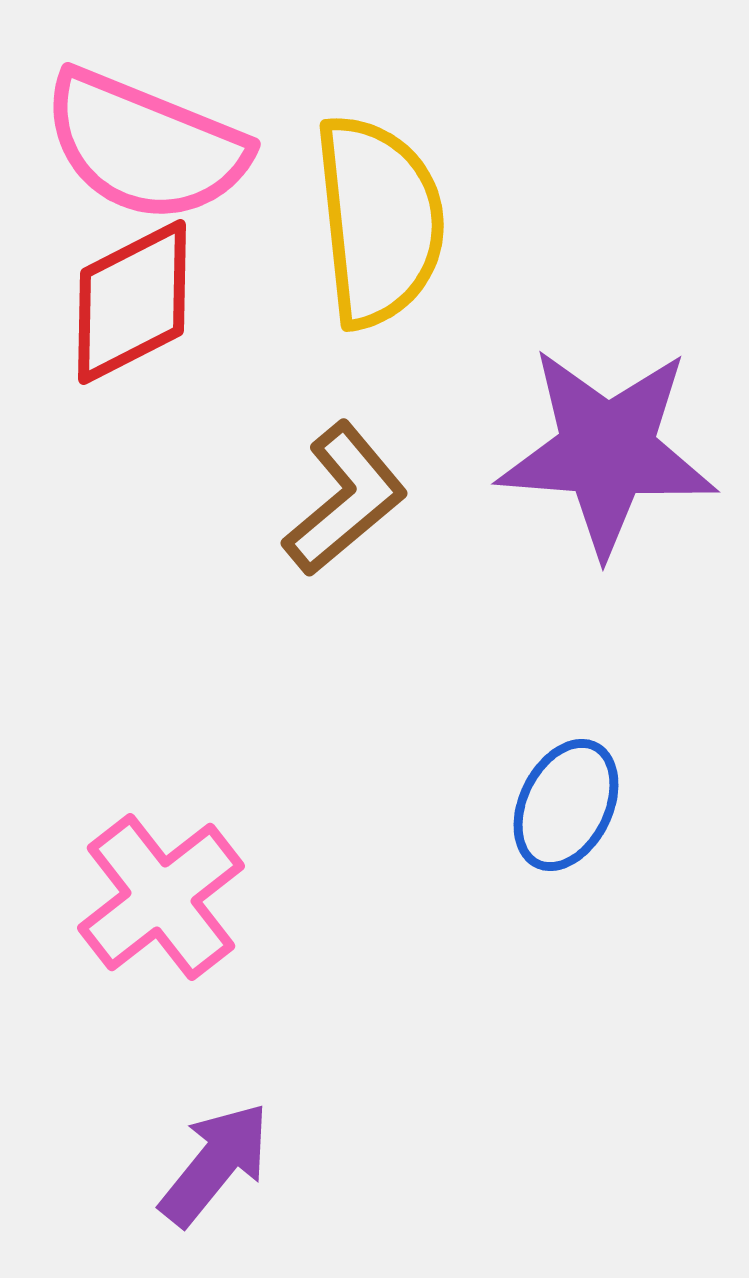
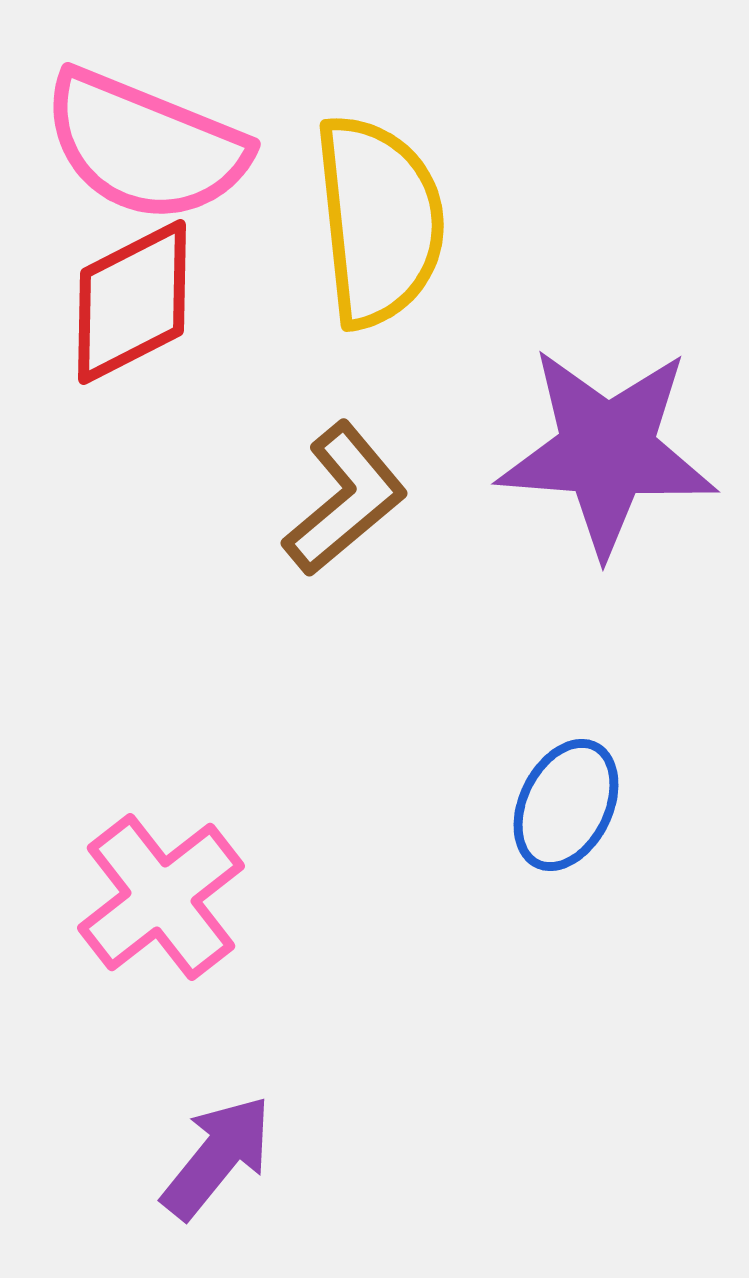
purple arrow: moved 2 px right, 7 px up
